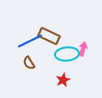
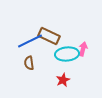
brown semicircle: rotated 24 degrees clockwise
